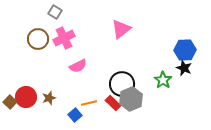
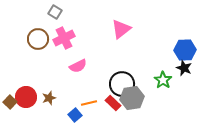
gray hexagon: moved 1 px right, 1 px up; rotated 15 degrees clockwise
